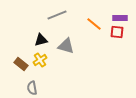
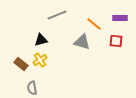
red square: moved 1 px left, 9 px down
gray triangle: moved 16 px right, 4 px up
